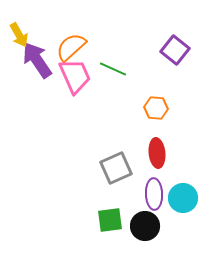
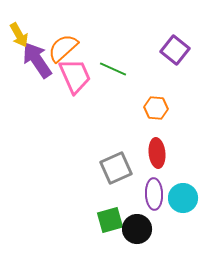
orange semicircle: moved 8 px left, 1 px down
green square: rotated 8 degrees counterclockwise
black circle: moved 8 px left, 3 px down
